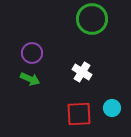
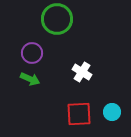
green circle: moved 35 px left
cyan circle: moved 4 px down
